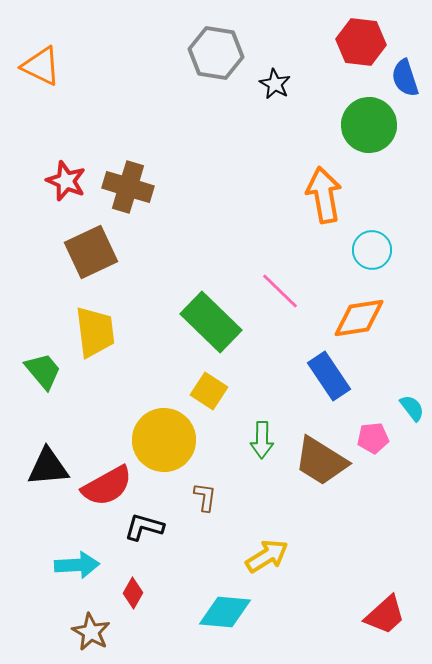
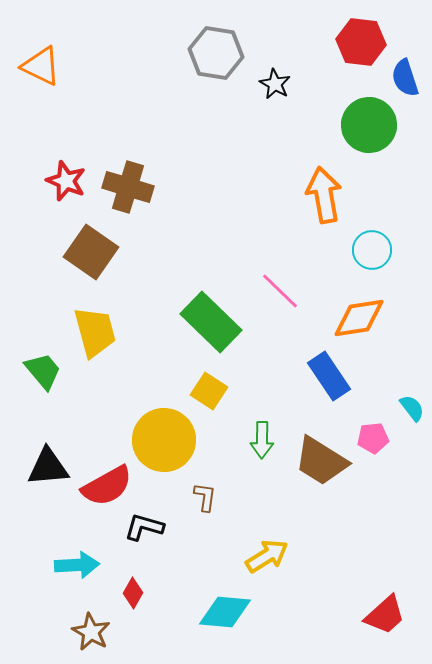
brown square: rotated 30 degrees counterclockwise
yellow trapezoid: rotated 8 degrees counterclockwise
